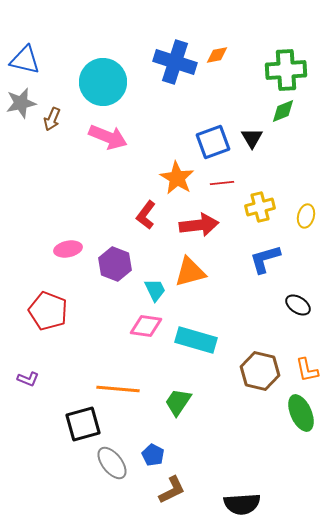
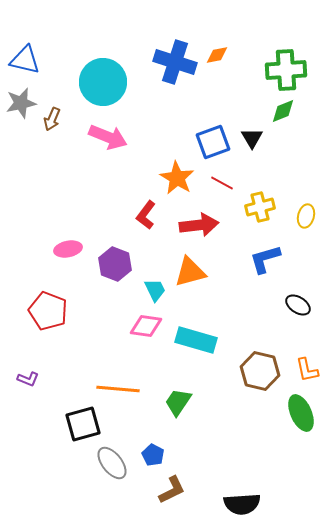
red line: rotated 35 degrees clockwise
